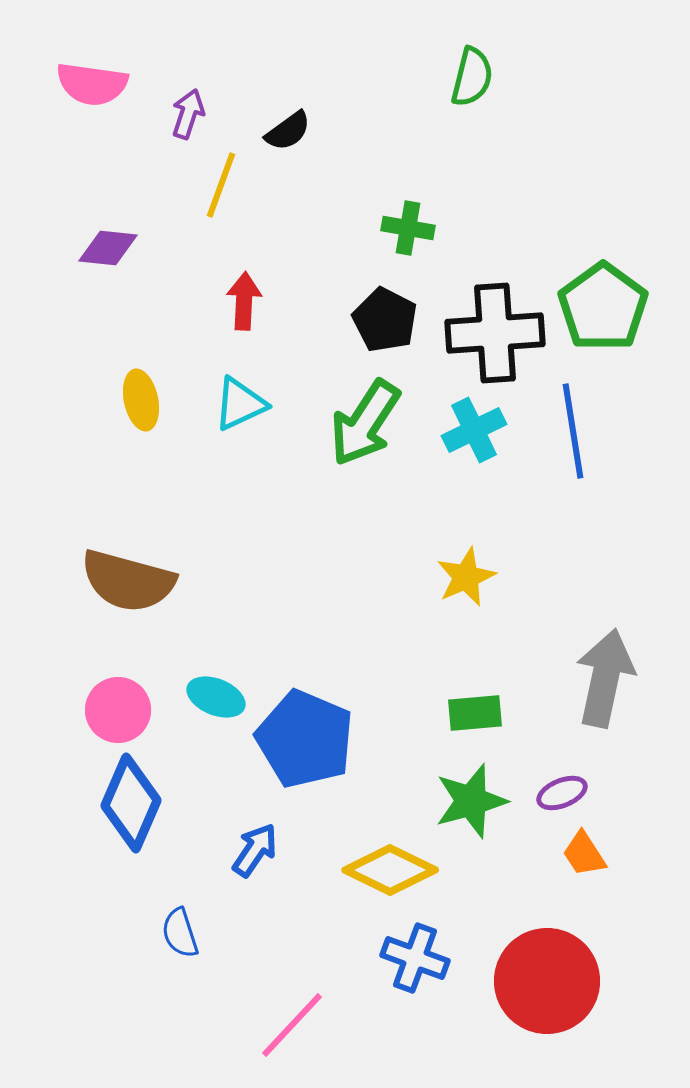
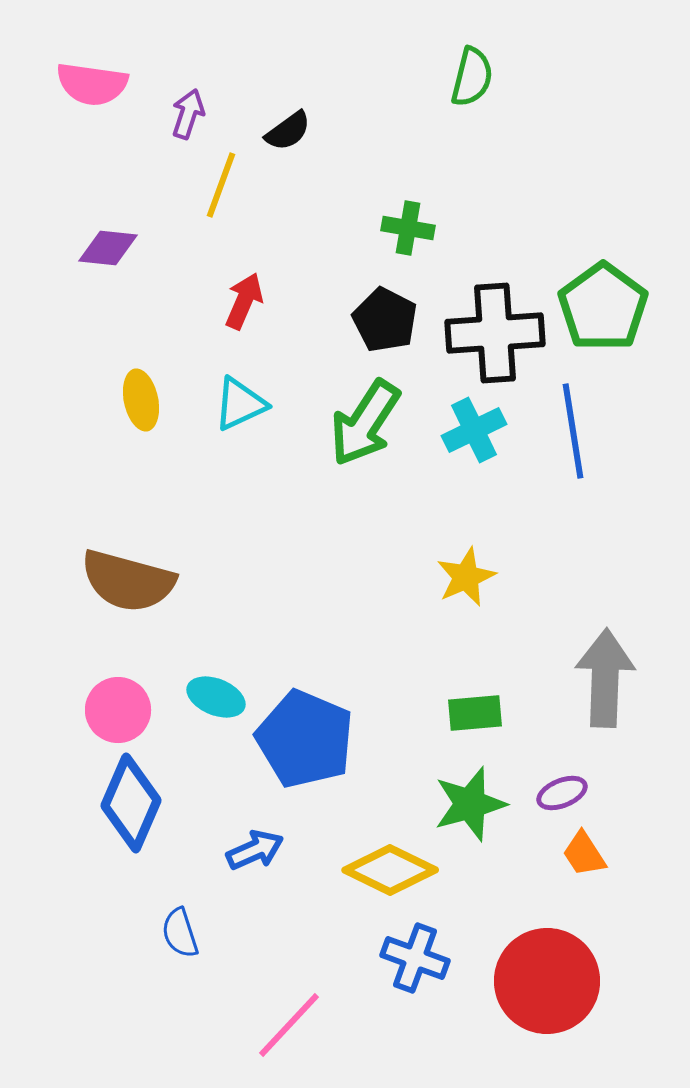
red arrow: rotated 20 degrees clockwise
gray arrow: rotated 10 degrees counterclockwise
green star: moved 1 px left, 3 px down
blue arrow: rotated 32 degrees clockwise
pink line: moved 3 px left
